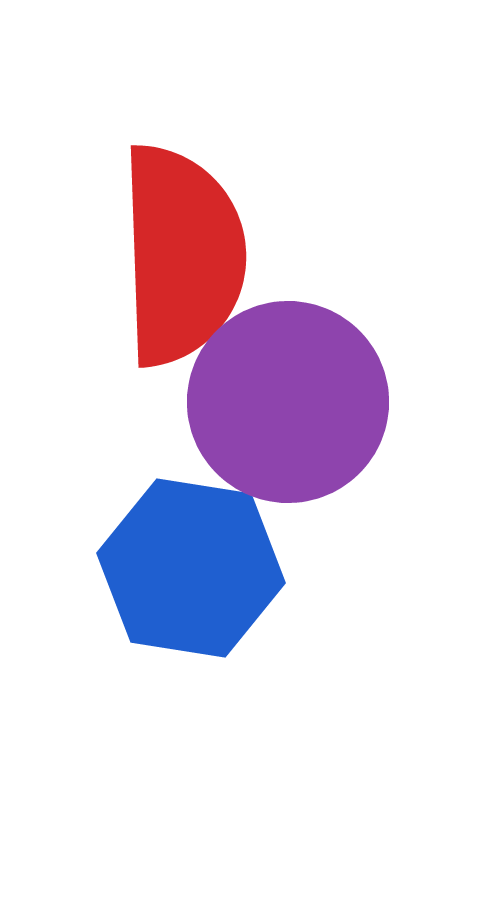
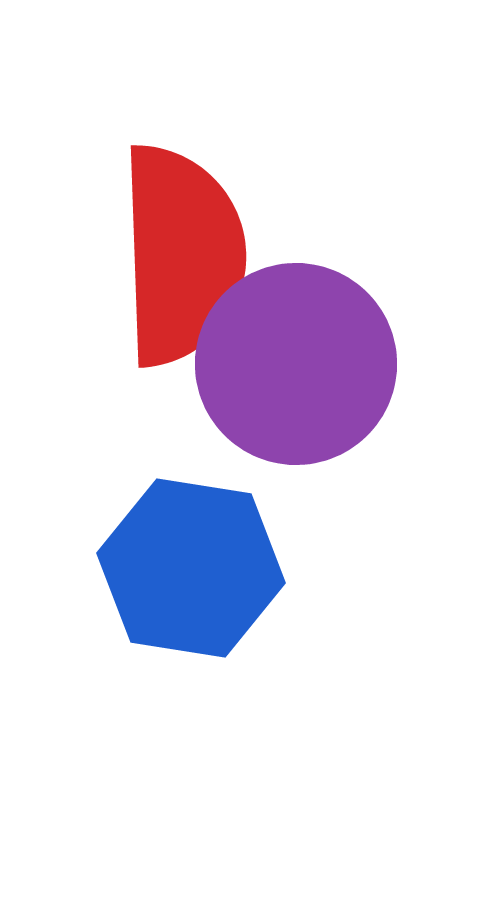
purple circle: moved 8 px right, 38 px up
